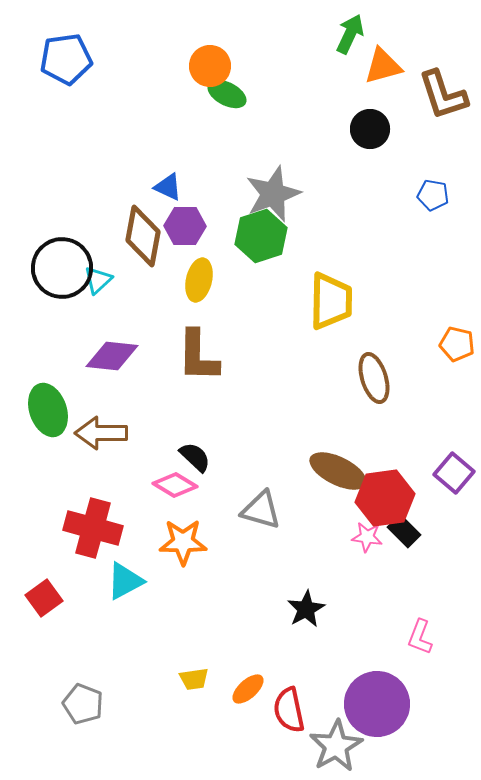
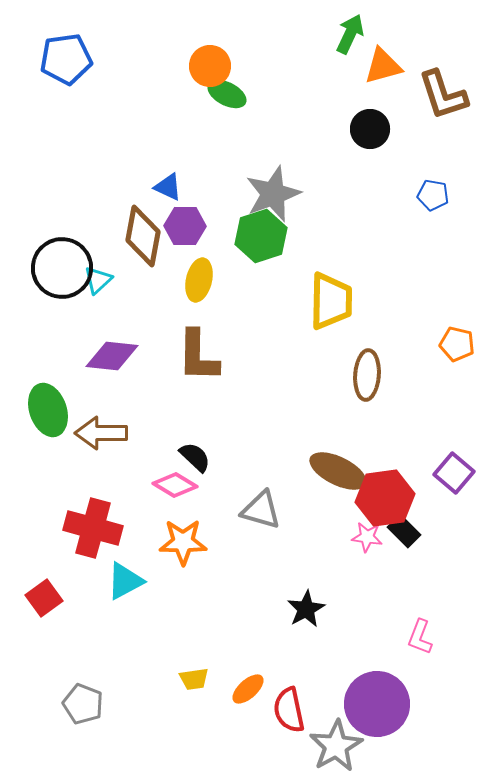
brown ellipse at (374, 378): moved 7 px left, 3 px up; rotated 21 degrees clockwise
